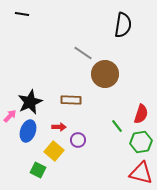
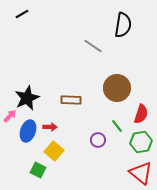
black line: rotated 40 degrees counterclockwise
gray line: moved 10 px right, 7 px up
brown circle: moved 12 px right, 14 px down
black star: moved 3 px left, 4 px up
red arrow: moved 9 px left
purple circle: moved 20 px right
red triangle: rotated 25 degrees clockwise
